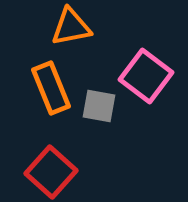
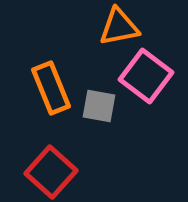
orange triangle: moved 48 px right
